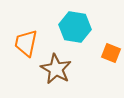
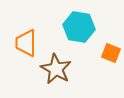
cyan hexagon: moved 4 px right
orange trapezoid: rotated 12 degrees counterclockwise
